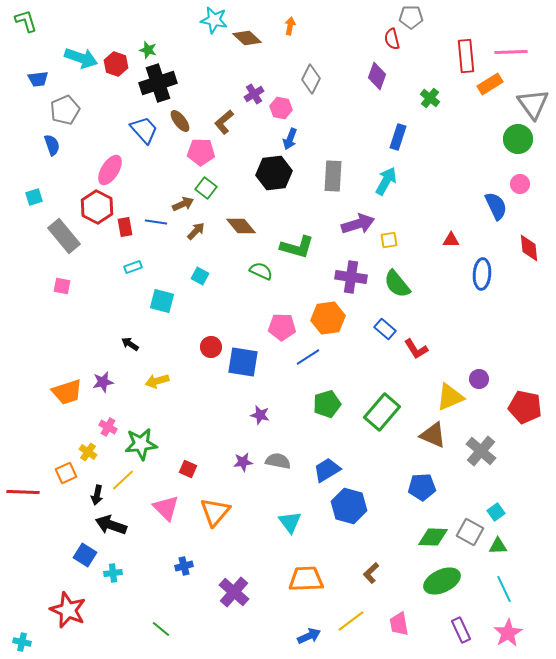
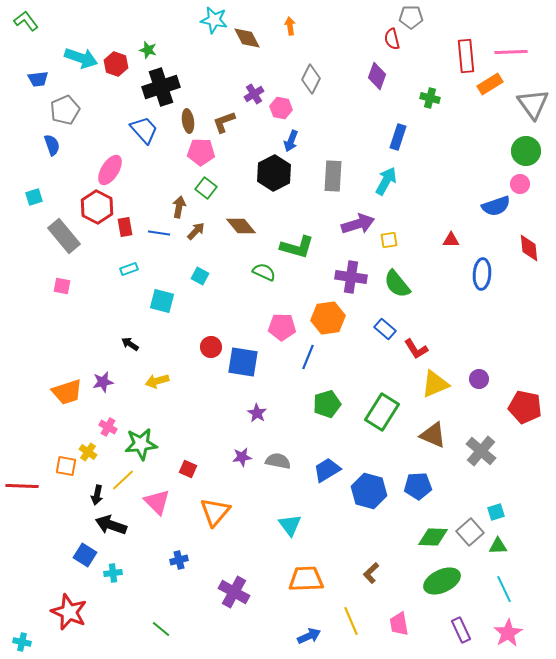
green L-shape at (26, 21): rotated 20 degrees counterclockwise
orange arrow at (290, 26): rotated 18 degrees counterclockwise
brown diamond at (247, 38): rotated 20 degrees clockwise
black cross at (158, 83): moved 3 px right, 4 px down
green cross at (430, 98): rotated 24 degrees counterclockwise
brown ellipse at (180, 121): moved 8 px right; rotated 30 degrees clockwise
brown L-shape at (224, 122): rotated 20 degrees clockwise
blue arrow at (290, 139): moved 1 px right, 2 px down
green circle at (518, 139): moved 8 px right, 12 px down
black hexagon at (274, 173): rotated 20 degrees counterclockwise
brown arrow at (183, 204): moved 4 px left, 3 px down; rotated 55 degrees counterclockwise
blue semicircle at (496, 206): rotated 96 degrees clockwise
blue line at (156, 222): moved 3 px right, 11 px down
cyan rectangle at (133, 267): moved 4 px left, 2 px down
green semicircle at (261, 271): moved 3 px right, 1 px down
blue line at (308, 357): rotated 35 degrees counterclockwise
yellow triangle at (450, 397): moved 15 px left, 13 px up
green rectangle at (382, 412): rotated 9 degrees counterclockwise
purple star at (260, 415): moved 3 px left, 2 px up; rotated 18 degrees clockwise
purple star at (243, 462): moved 1 px left, 5 px up
orange square at (66, 473): moved 7 px up; rotated 35 degrees clockwise
blue pentagon at (422, 487): moved 4 px left, 1 px up
red line at (23, 492): moved 1 px left, 6 px up
blue hexagon at (349, 506): moved 20 px right, 15 px up
pink triangle at (166, 508): moved 9 px left, 6 px up
cyan square at (496, 512): rotated 18 degrees clockwise
cyan triangle at (290, 522): moved 3 px down
gray square at (470, 532): rotated 20 degrees clockwise
blue cross at (184, 566): moved 5 px left, 6 px up
purple cross at (234, 592): rotated 12 degrees counterclockwise
red star at (68, 610): moved 1 px right, 2 px down
yellow line at (351, 621): rotated 76 degrees counterclockwise
